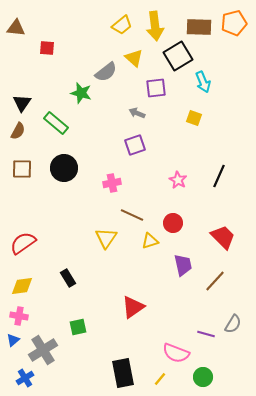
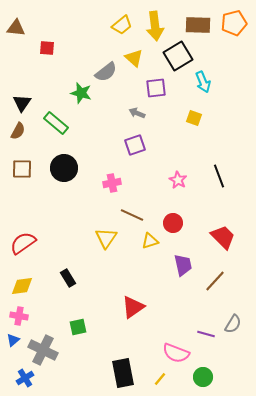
brown rectangle at (199, 27): moved 1 px left, 2 px up
black line at (219, 176): rotated 45 degrees counterclockwise
gray cross at (43, 350): rotated 32 degrees counterclockwise
